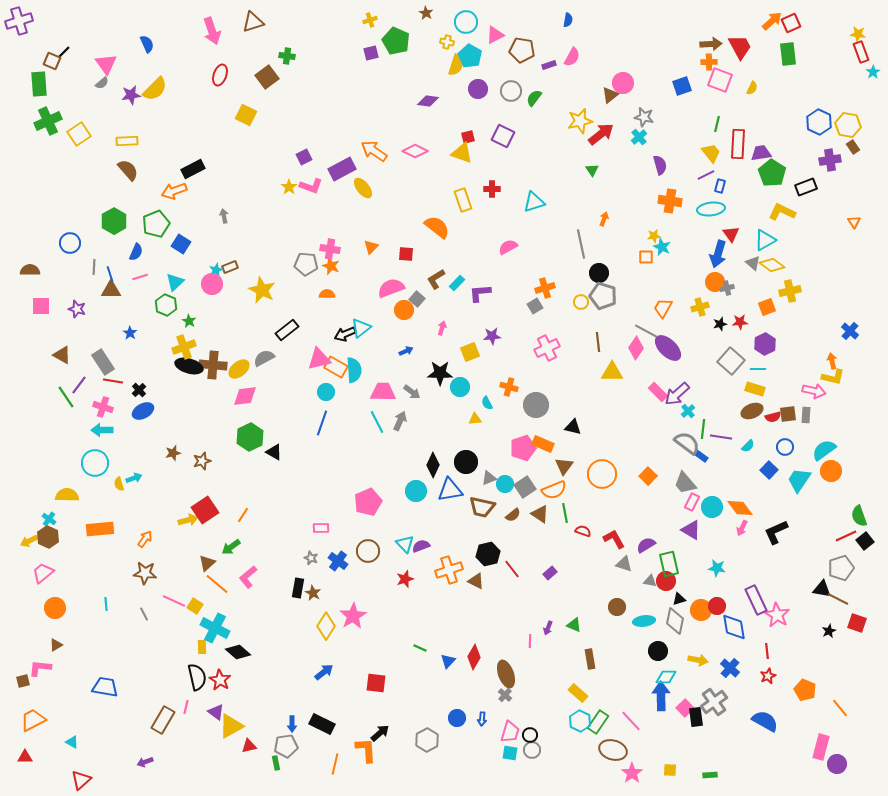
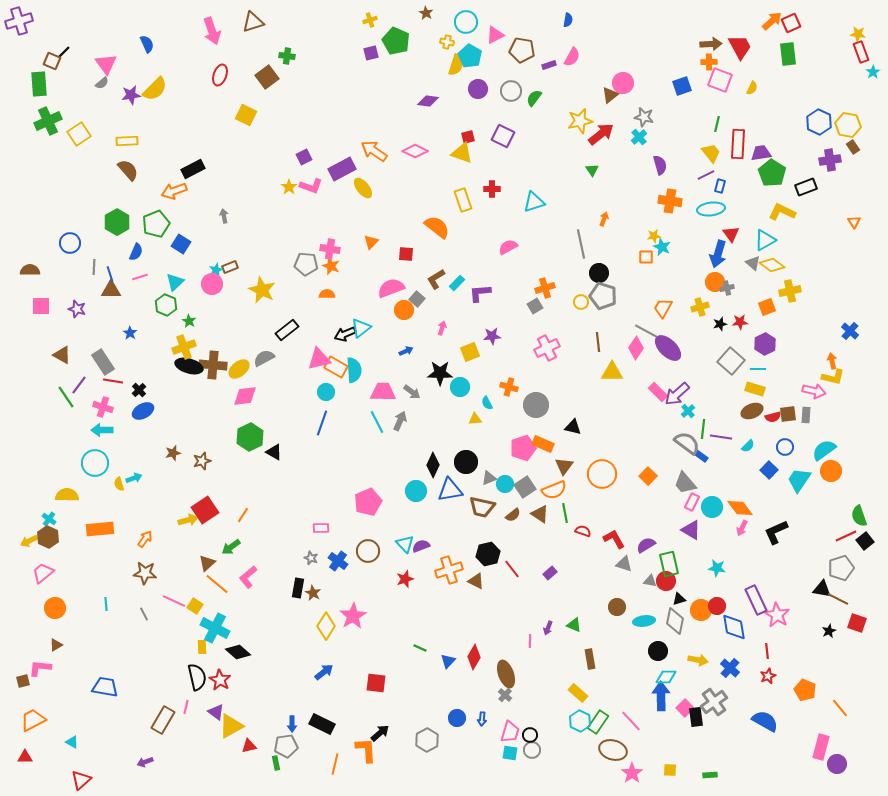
green hexagon at (114, 221): moved 3 px right, 1 px down
orange triangle at (371, 247): moved 5 px up
